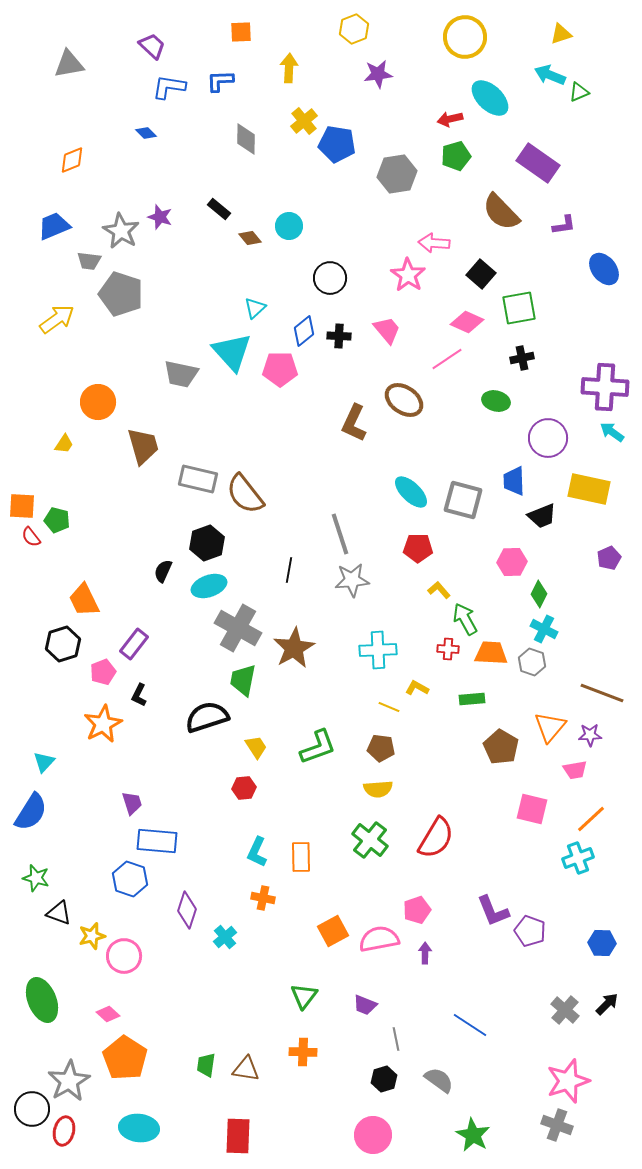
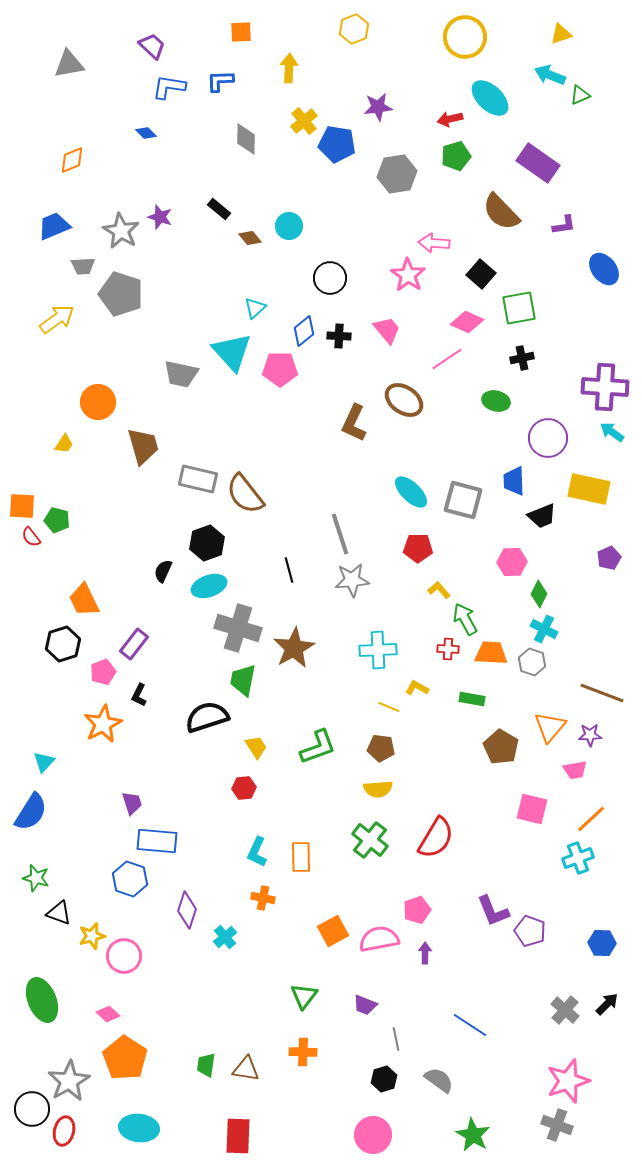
purple star at (378, 74): moved 33 px down
green triangle at (579, 92): moved 1 px right, 3 px down
gray trapezoid at (89, 261): moved 6 px left, 5 px down; rotated 10 degrees counterclockwise
black line at (289, 570): rotated 25 degrees counterclockwise
gray cross at (238, 628): rotated 12 degrees counterclockwise
green rectangle at (472, 699): rotated 15 degrees clockwise
